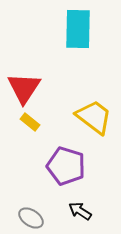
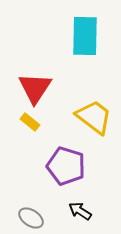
cyan rectangle: moved 7 px right, 7 px down
red triangle: moved 11 px right
